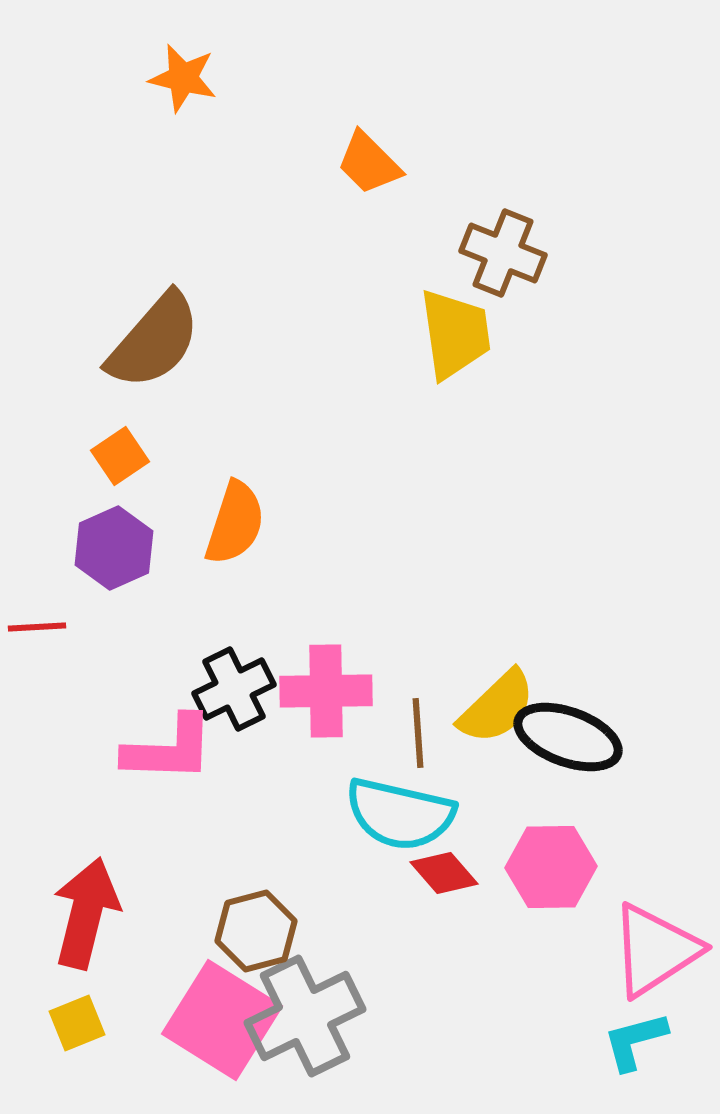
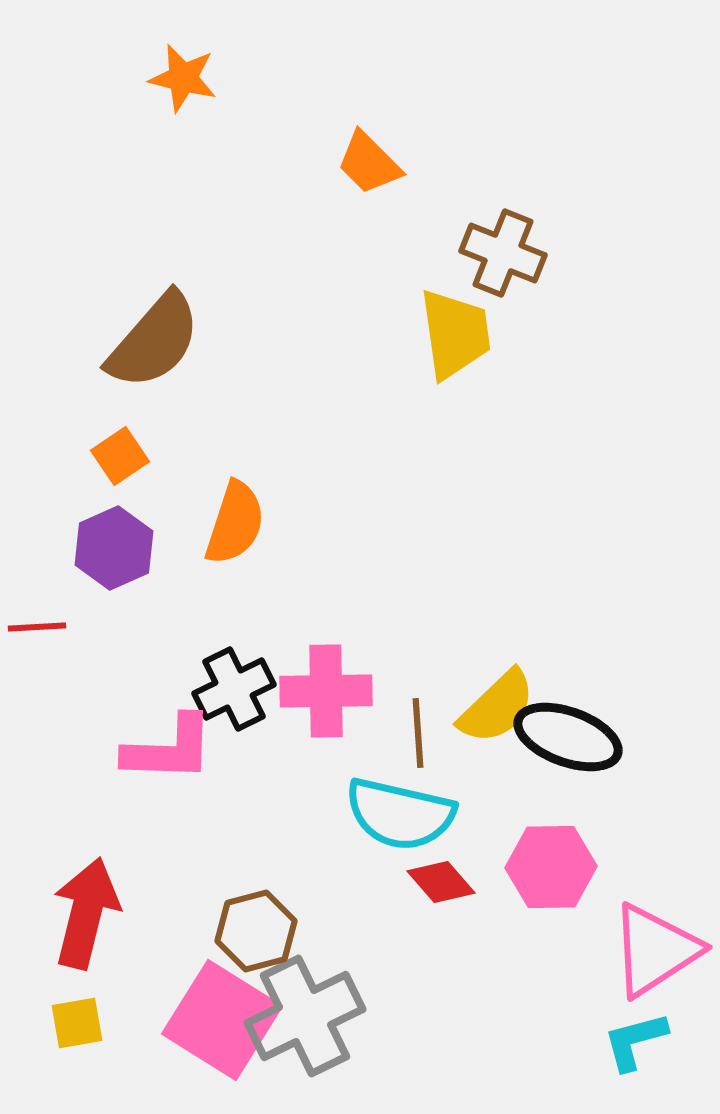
red diamond: moved 3 px left, 9 px down
yellow square: rotated 12 degrees clockwise
